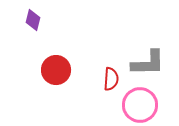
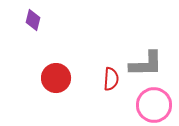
gray L-shape: moved 2 px left, 1 px down
red circle: moved 8 px down
pink circle: moved 14 px right
